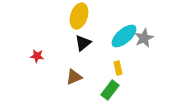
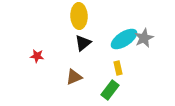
yellow ellipse: rotated 20 degrees counterclockwise
cyan ellipse: moved 3 px down; rotated 8 degrees clockwise
